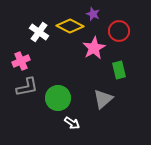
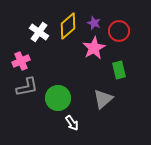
purple star: moved 1 px right, 9 px down
yellow diamond: moved 2 px left; rotated 68 degrees counterclockwise
white arrow: rotated 21 degrees clockwise
